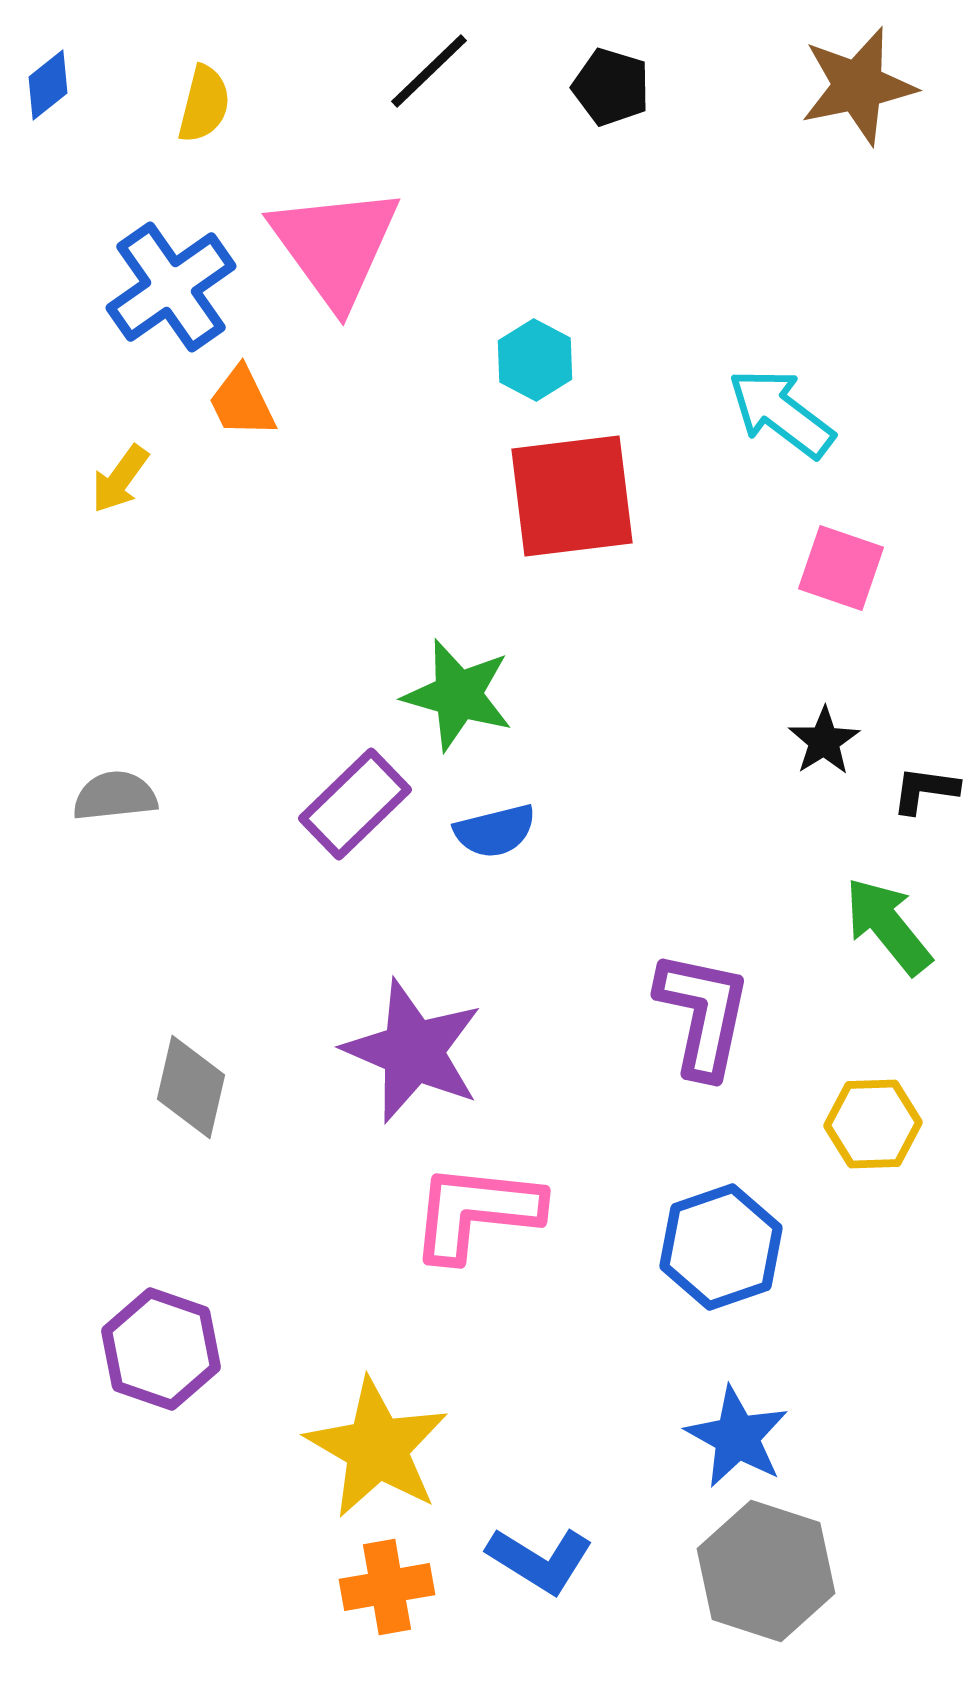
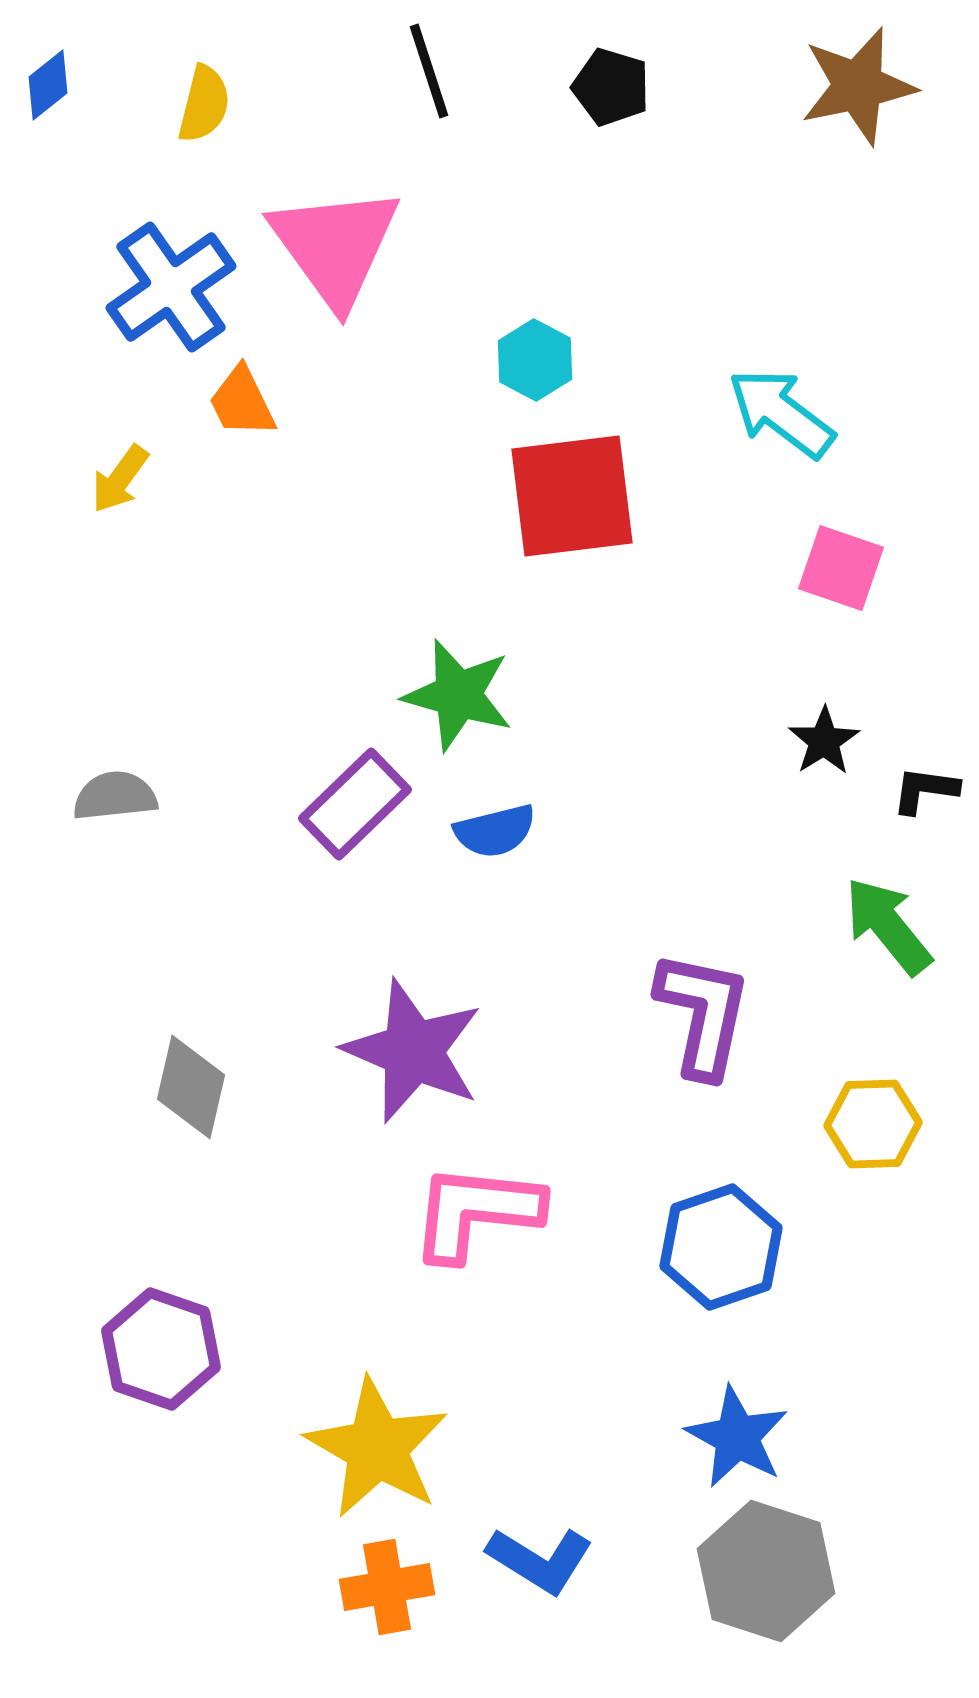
black line: rotated 64 degrees counterclockwise
